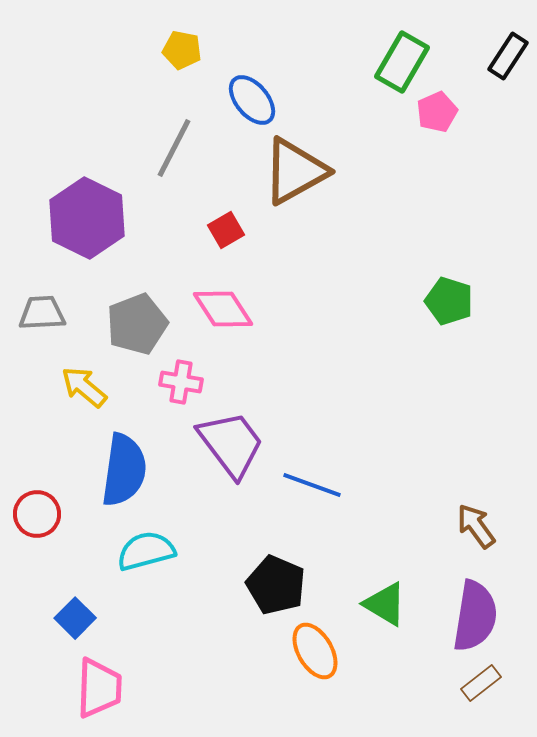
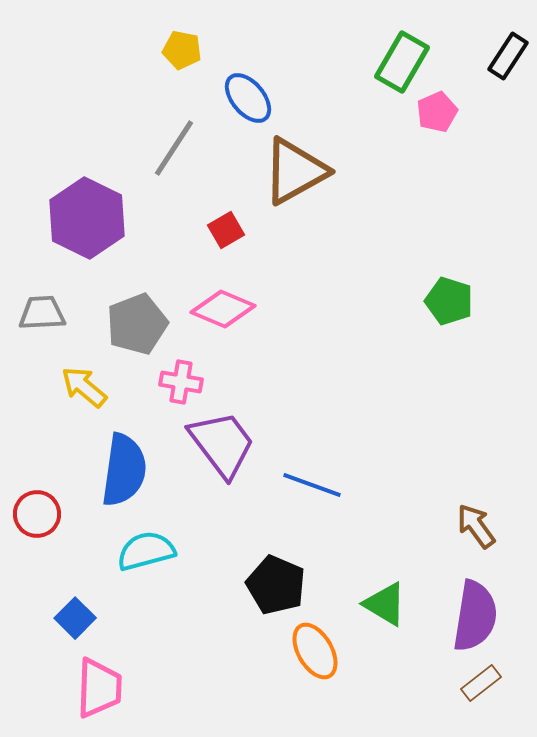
blue ellipse: moved 4 px left, 2 px up
gray line: rotated 6 degrees clockwise
pink diamond: rotated 34 degrees counterclockwise
purple trapezoid: moved 9 px left
